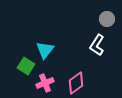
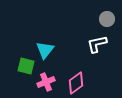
white L-shape: moved 1 px up; rotated 45 degrees clockwise
green square: rotated 18 degrees counterclockwise
pink cross: moved 1 px right, 1 px up
